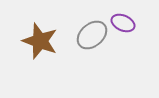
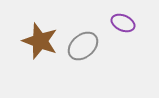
gray ellipse: moved 9 px left, 11 px down
